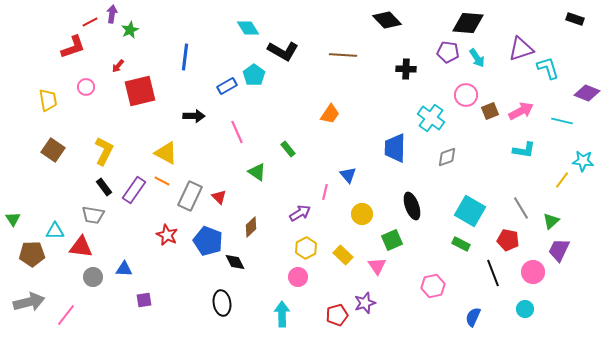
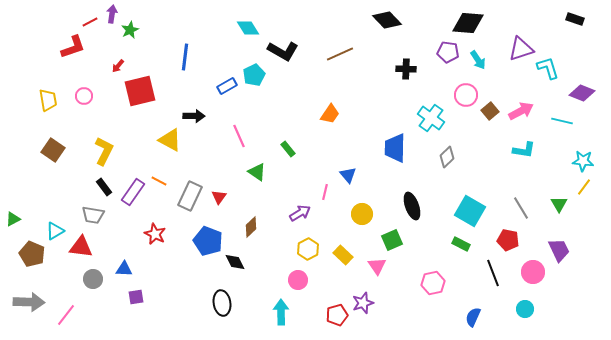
brown line at (343, 55): moved 3 px left, 1 px up; rotated 28 degrees counterclockwise
cyan arrow at (477, 58): moved 1 px right, 2 px down
cyan pentagon at (254, 75): rotated 10 degrees clockwise
pink circle at (86, 87): moved 2 px left, 9 px down
purple diamond at (587, 93): moved 5 px left
brown square at (490, 111): rotated 18 degrees counterclockwise
pink line at (237, 132): moved 2 px right, 4 px down
yellow triangle at (166, 153): moved 4 px right, 13 px up
gray diamond at (447, 157): rotated 25 degrees counterclockwise
yellow line at (562, 180): moved 22 px right, 7 px down
orange line at (162, 181): moved 3 px left
purple rectangle at (134, 190): moved 1 px left, 2 px down
red triangle at (219, 197): rotated 21 degrees clockwise
green triangle at (13, 219): rotated 35 degrees clockwise
green triangle at (551, 221): moved 8 px right, 17 px up; rotated 18 degrees counterclockwise
cyan triangle at (55, 231): rotated 30 degrees counterclockwise
red star at (167, 235): moved 12 px left, 1 px up
yellow hexagon at (306, 248): moved 2 px right, 1 px down
purple trapezoid at (559, 250): rotated 130 degrees clockwise
brown pentagon at (32, 254): rotated 25 degrees clockwise
gray circle at (93, 277): moved 2 px down
pink circle at (298, 277): moved 3 px down
pink hexagon at (433, 286): moved 3 px up
purple square at (144, 300): moved 8 px left, 3 px up
gray arrow at (29, 302): rotated 16 degrees clockwise
purple star at (365, 303): moved 2 px left
cyan arrow at (282, 314): moved 1 px left, 2 px up
